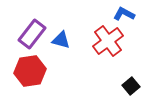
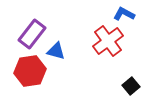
blue triangle: moved 5 px left, 11 px down
